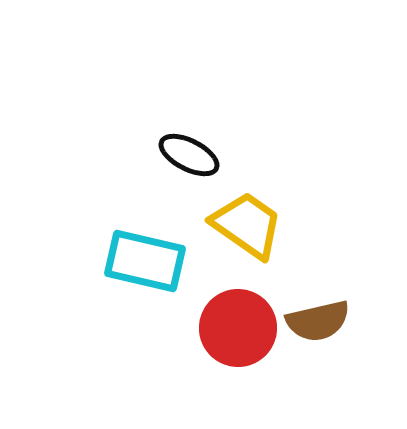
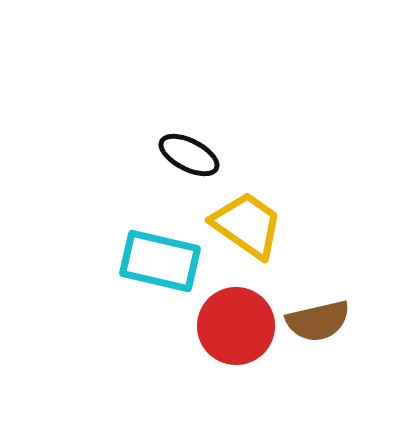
cyan rectangle: moved 15 px right
red circle: moved 2 px left, 2 px up
